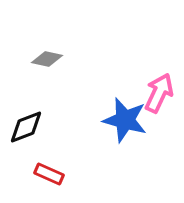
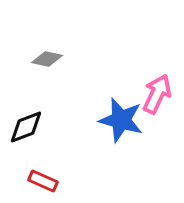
pink arrow: moved 2 px left, 1 px down
blue star: moved 4 px left
red rectangle: moved 6 px left, 7 px down
